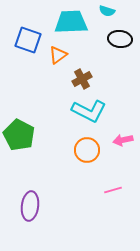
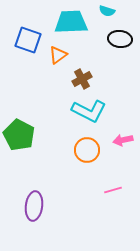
purple ellipse: moved 4 px right
